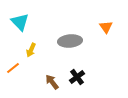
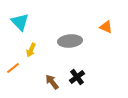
orange triangle: rotated 32 degrees counterclockwise
